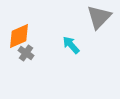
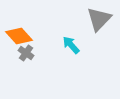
gray triangle: moved 2 px down
orange diamond: rotated 72 degrees clockwise
